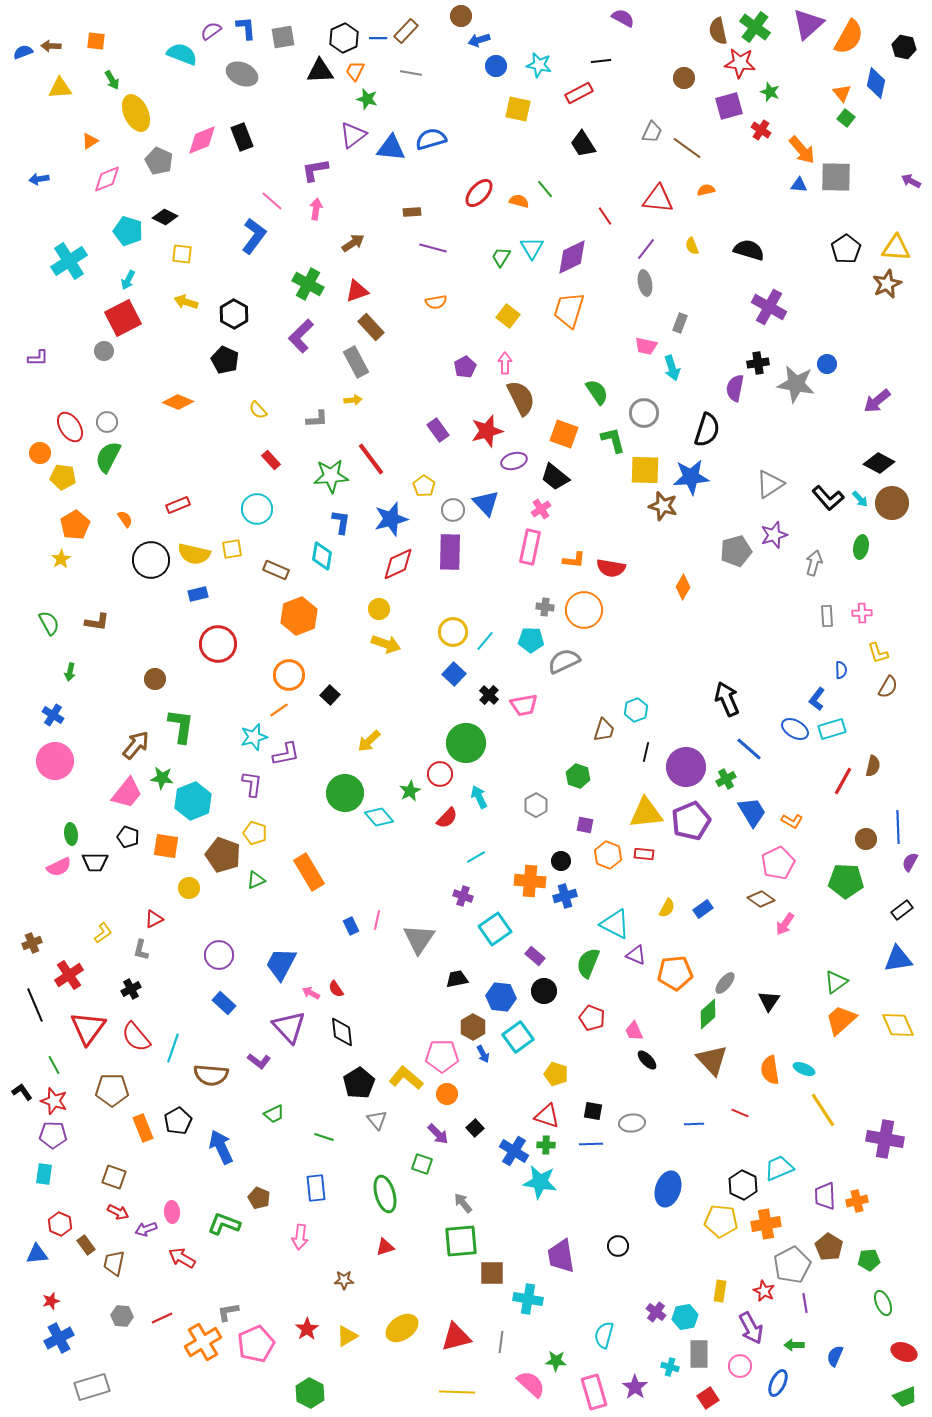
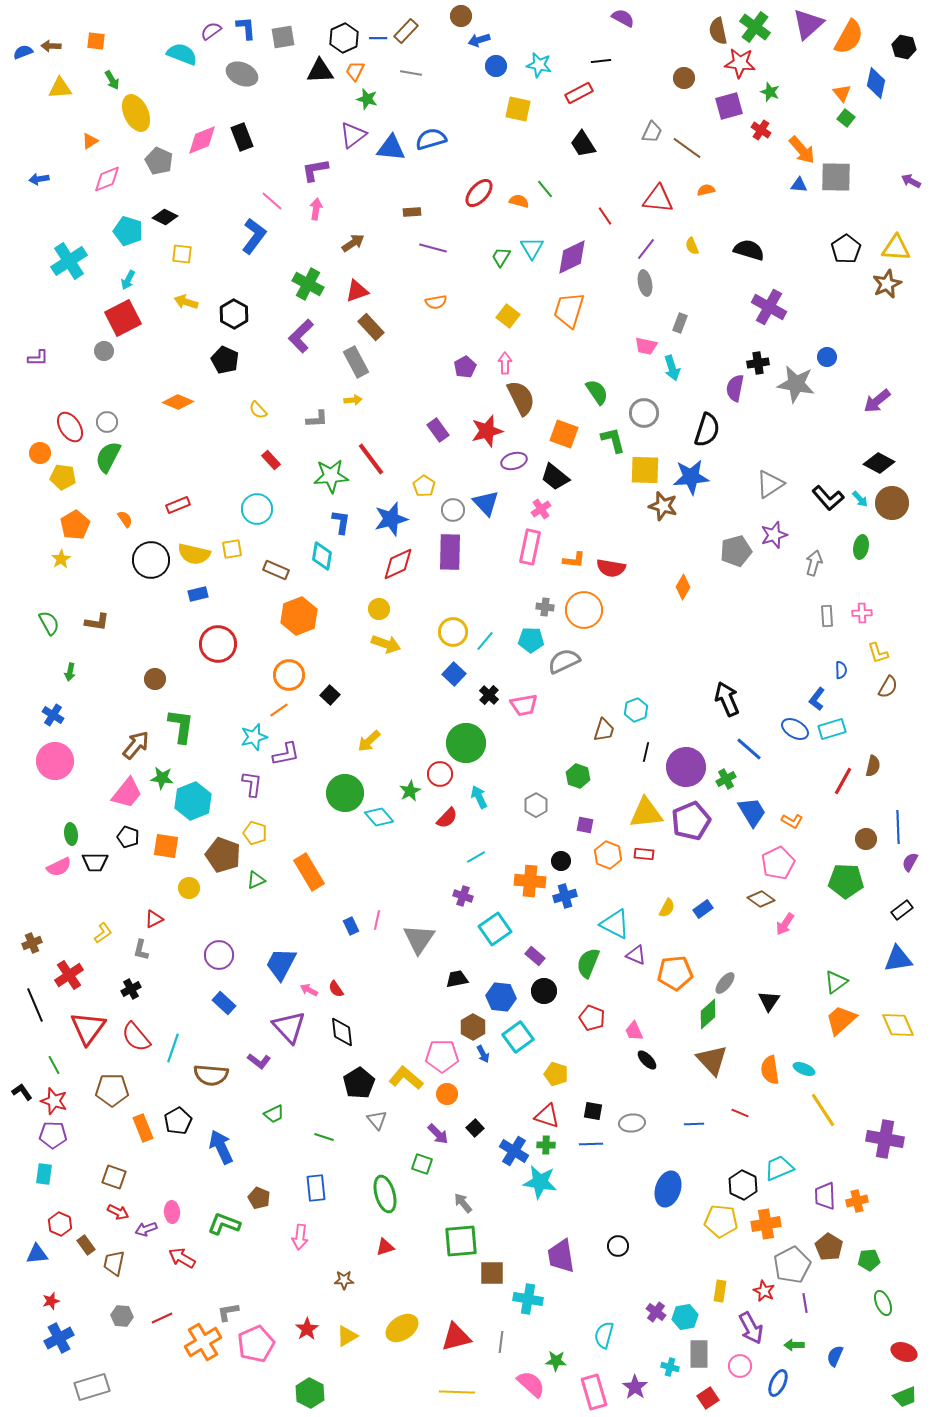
blue circle at (827, 364): moved 7 px up
pink arrow at (311, 993): moved 2 px left, 3 px up
